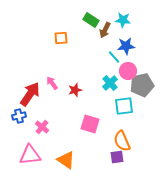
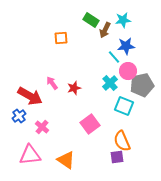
cyan star: rotated 14 degrees counterclockwise
red star: moved 1 px left, 2 px up
red arrow: moved 2 px down; rotated 85 degrees clockwise
cyan square: rotated 30 degrees clockwise
blue cross: rotated 24 degrees counterclockwise
pink square: rotated 36 degrees clockwise
